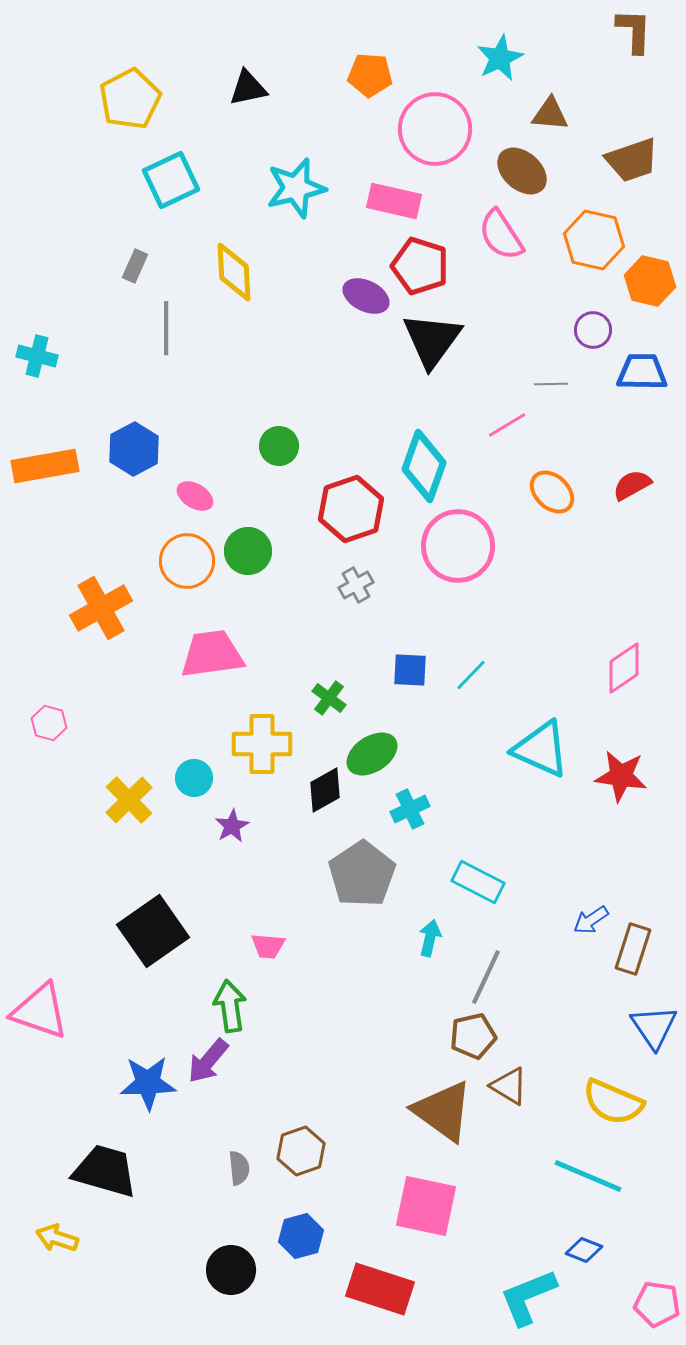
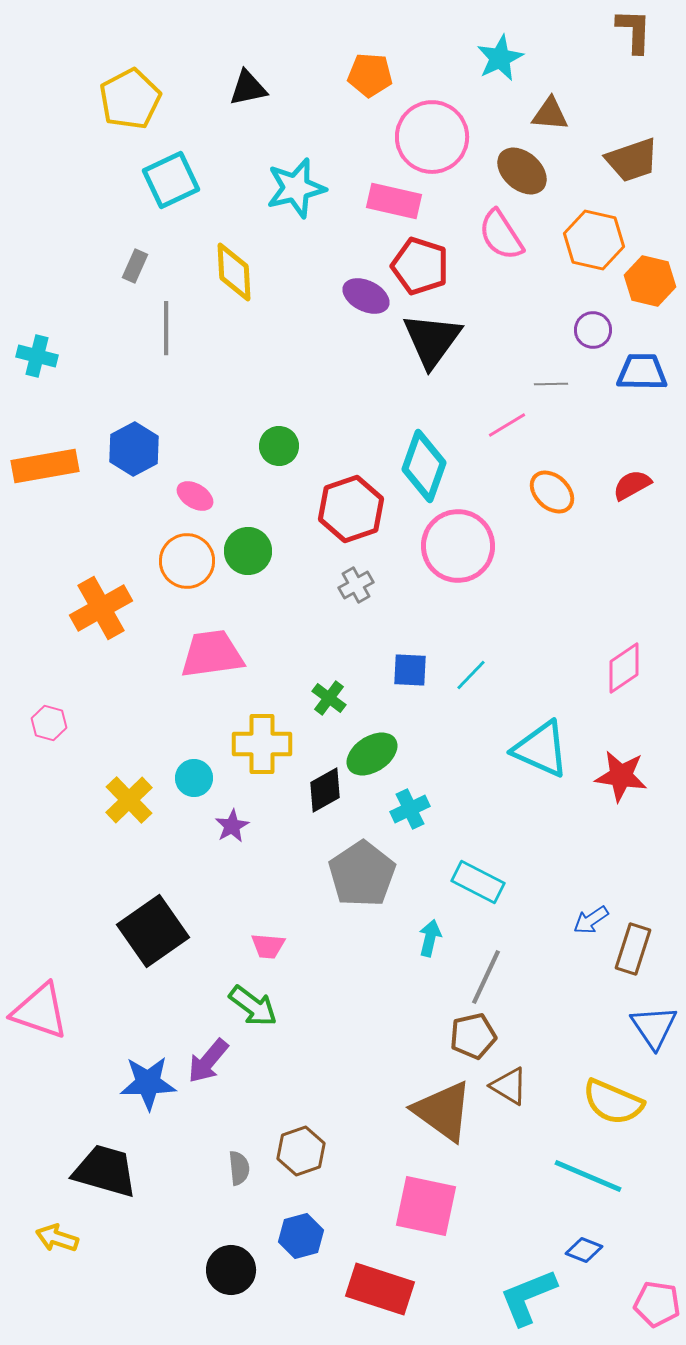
pink circle at (435, 129): moved 3 px left, 8 px down
green arrow at (230, 1006): moved 23 px right; rotated 135 degrees clockwise
